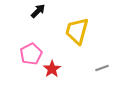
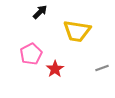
black arrow: moved 2 px right, 1 px down
yellow trapezoid: rotated 96 degrees counterclockwise
red star: moved 3 px right
